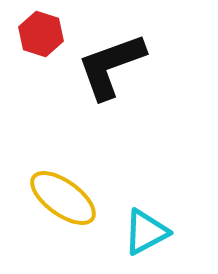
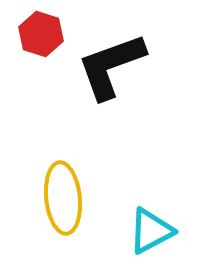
yellow ellipse: rotated 48 degrees clockwise
cyan triangle: moved 5 px right, 1 px up
